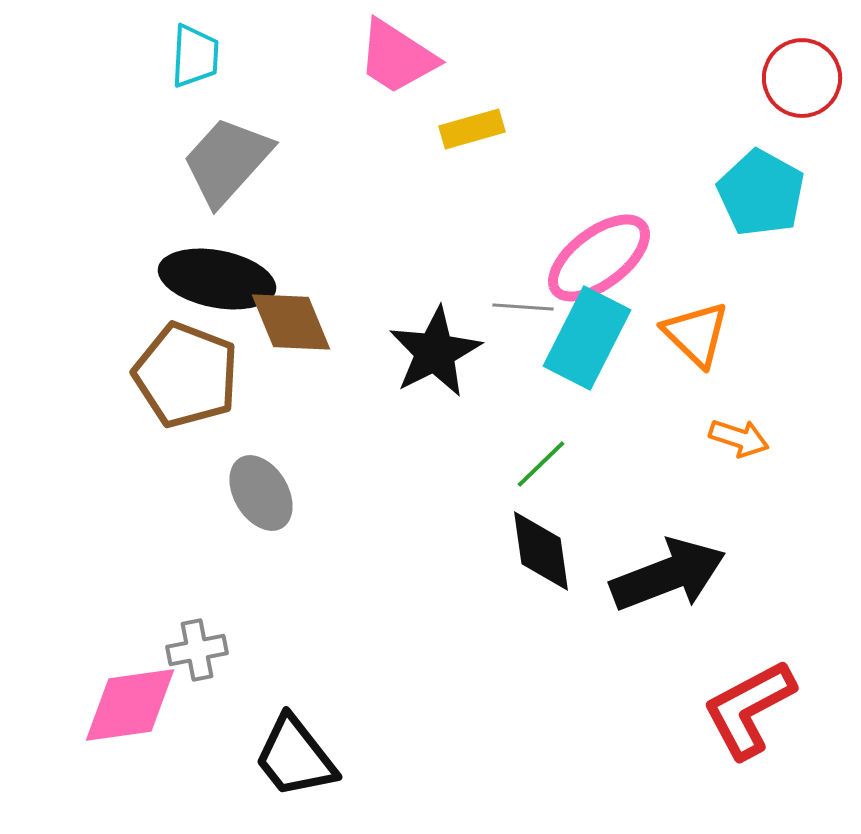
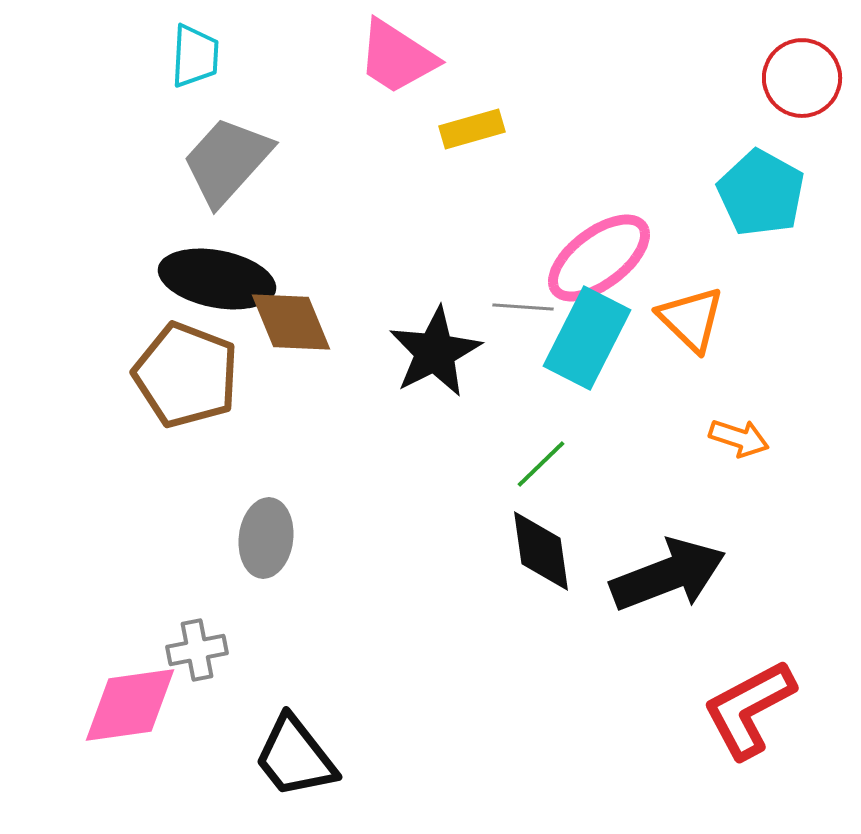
orange triangle: moved 5 px left, 15 px up
gray ellipse: moved 5 px right, 45 px down; rotated 38 degrees clockwise
